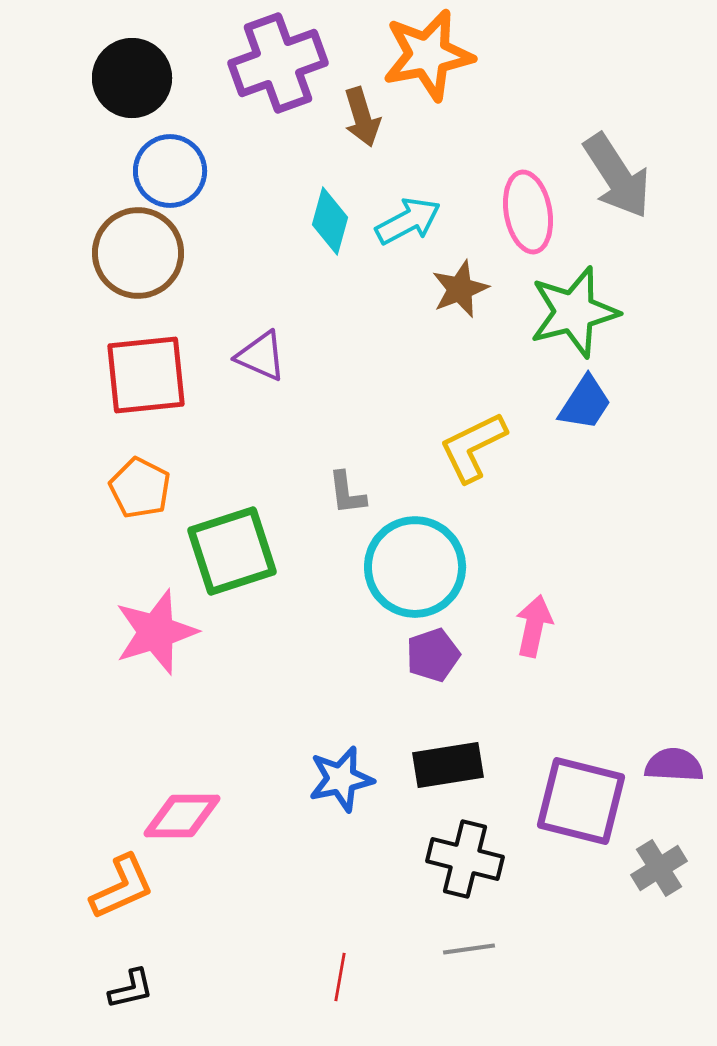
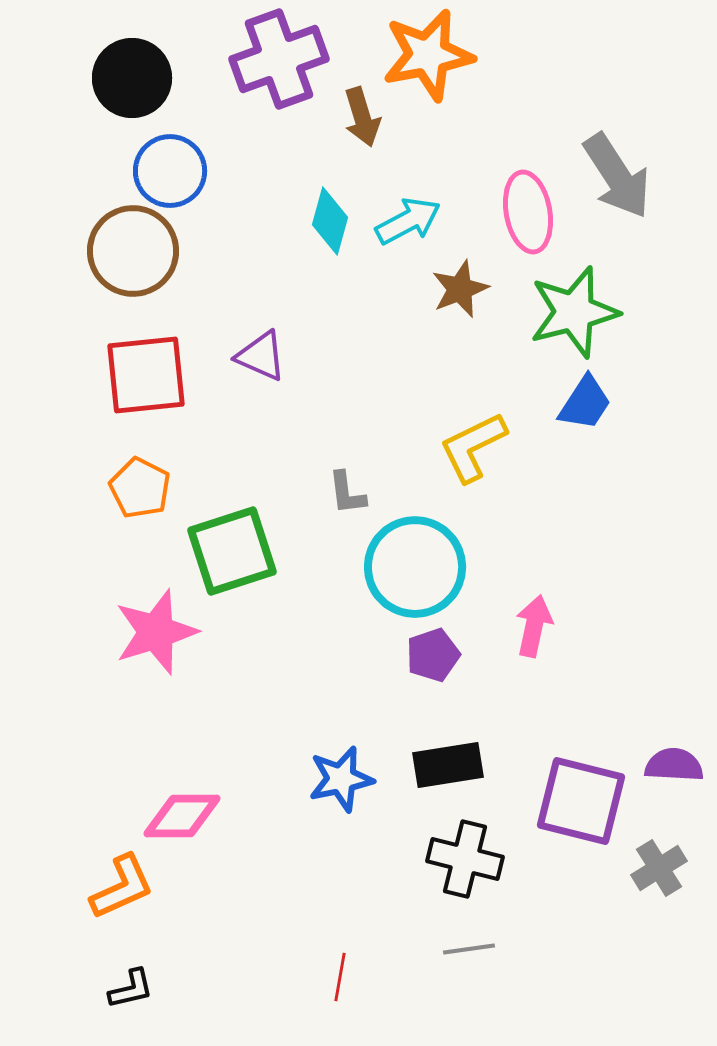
purple cross: moved 1 px right, 4 px up
brown circle: moved 5 px left, 2 px up
